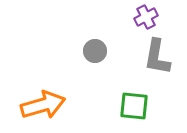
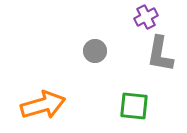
gray L-shape: moved 3 px right, 3 px up
